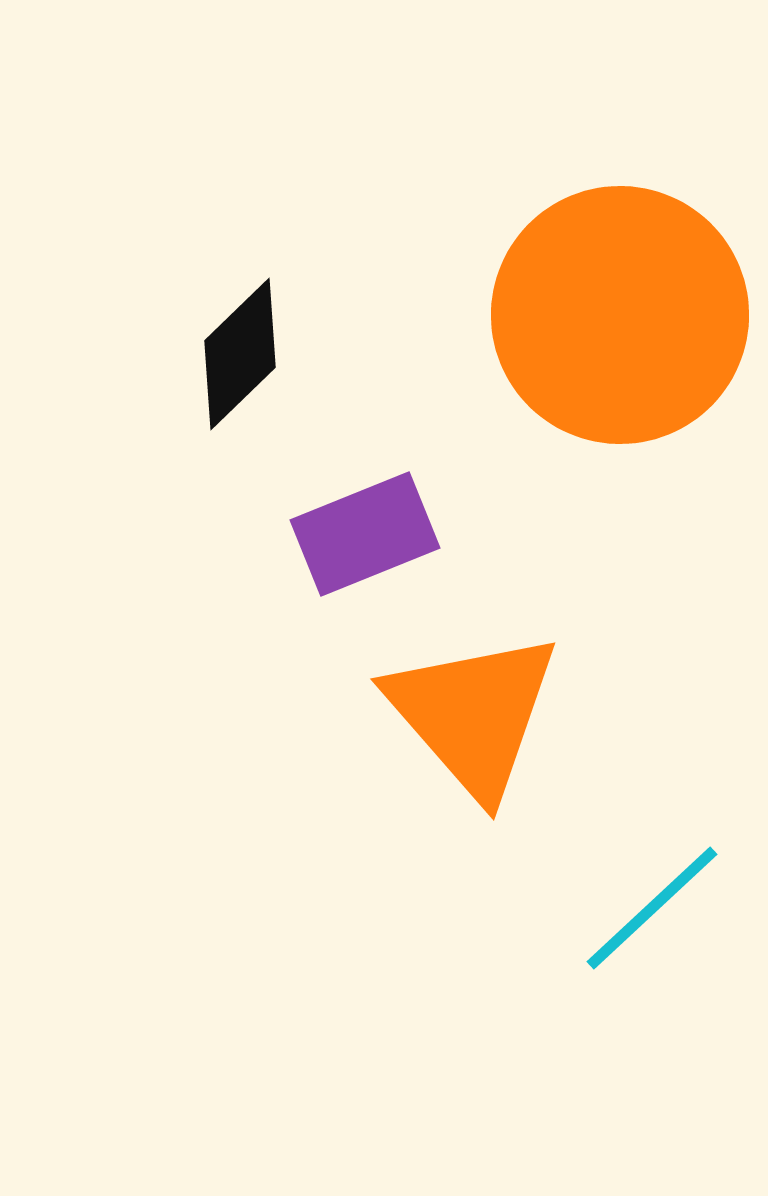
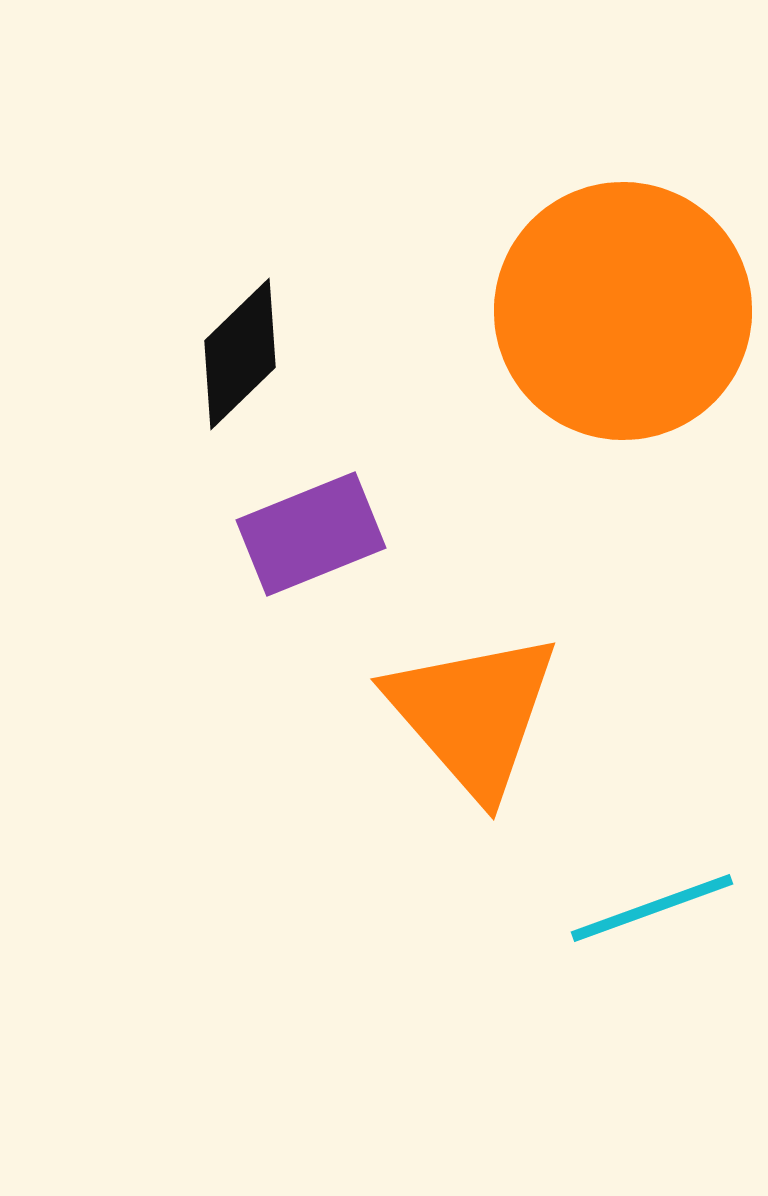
orange circle: moved 3 px right, 4 px up
purple rectangle: moved 54 px left
cyan line: rotated 23 degrees clockwise
